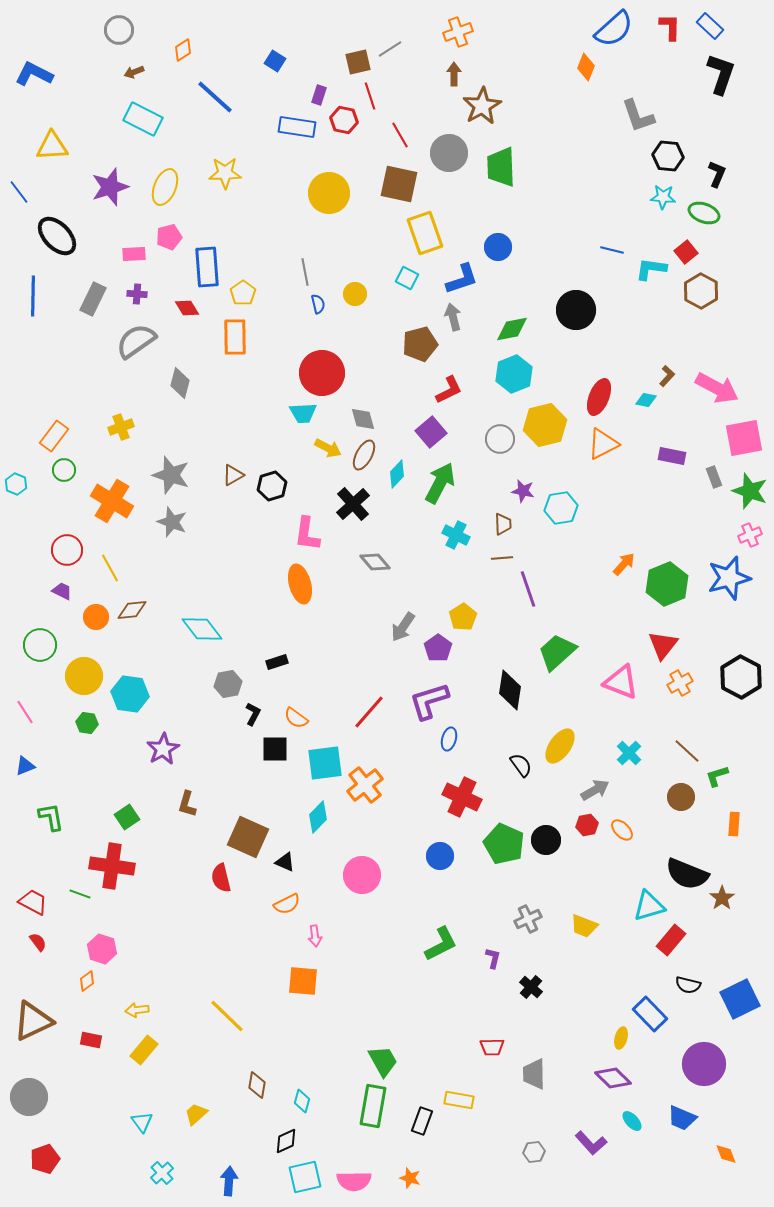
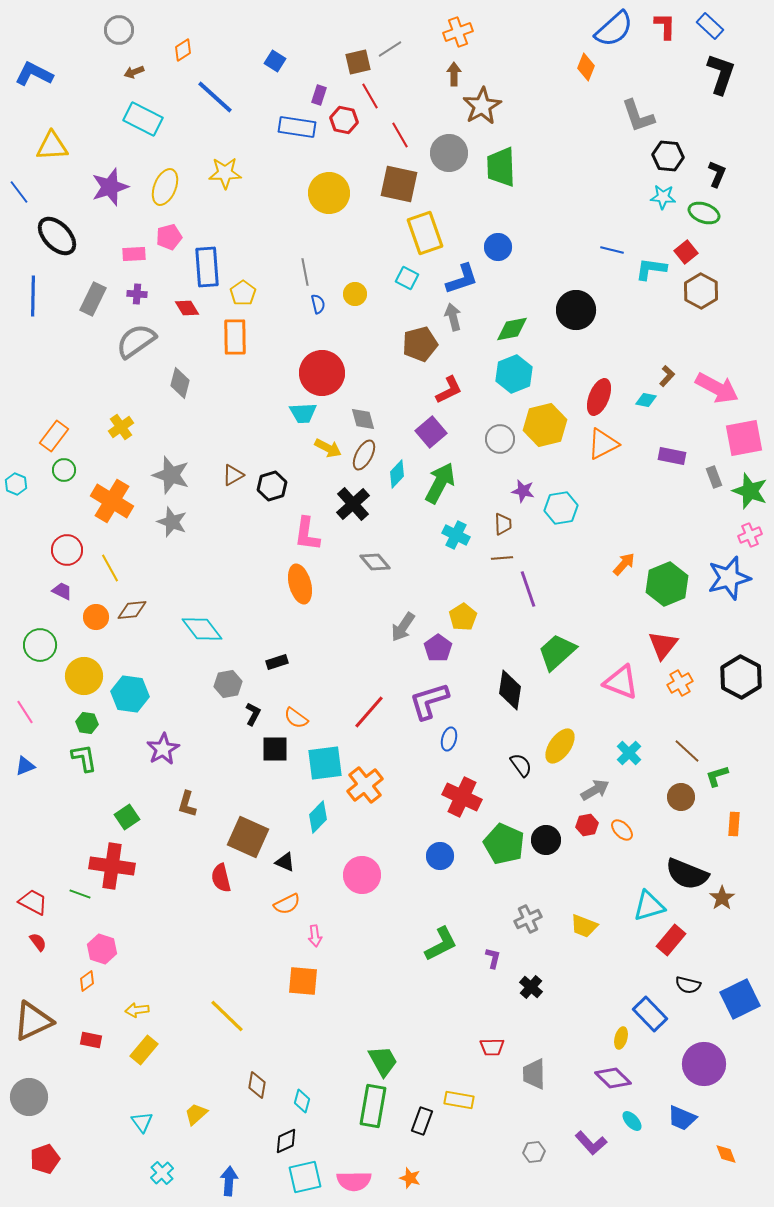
red L-shape at (670, 27): moved 5 px left, 1 px up
red line at (370, 96): rotated 12 degrees counterclockwise
yellow cross at (121, 427): rotated 15 degrees counterclockwise
green L-shape at (51, 817): moved 33 px right, 59 px up
